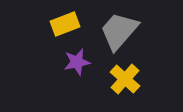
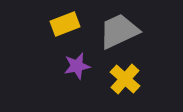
gray trapezoid: rotated 24 degrees clockwise
purple star: moved 4 px down
